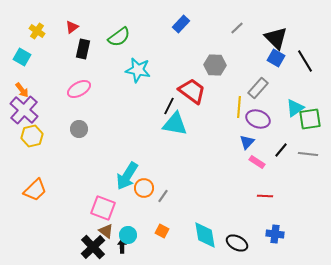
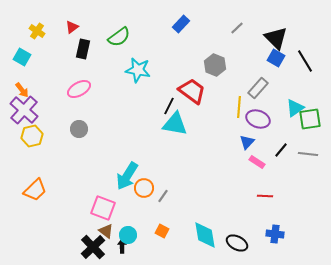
gray hexagon at (215, 65): rotated 20 degrees clockwise
